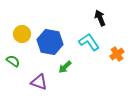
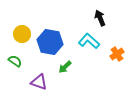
cyan L-shape: moved 1 px up; rotated 15 degrees counterclockwise
green semicircle: moved 2 px right
